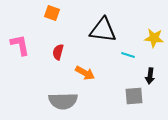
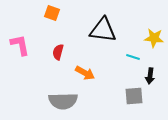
cyan line: moved 5 px right, 2 px down
